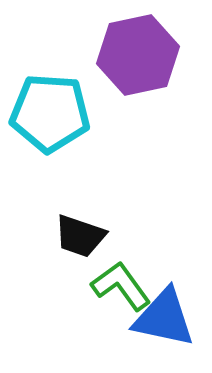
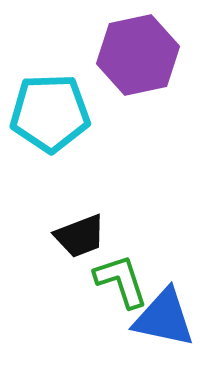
cyan pentagon: rotated 6 degrees counterclockwise
black trapezoid: rotated 40 degrees counterclockwise
green L-shape: moved 5 px up; rotated 18 degrees clockwise
